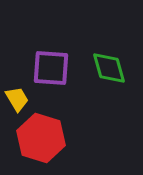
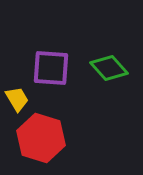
green diamond: rotated 27 degrees counterclockwise
